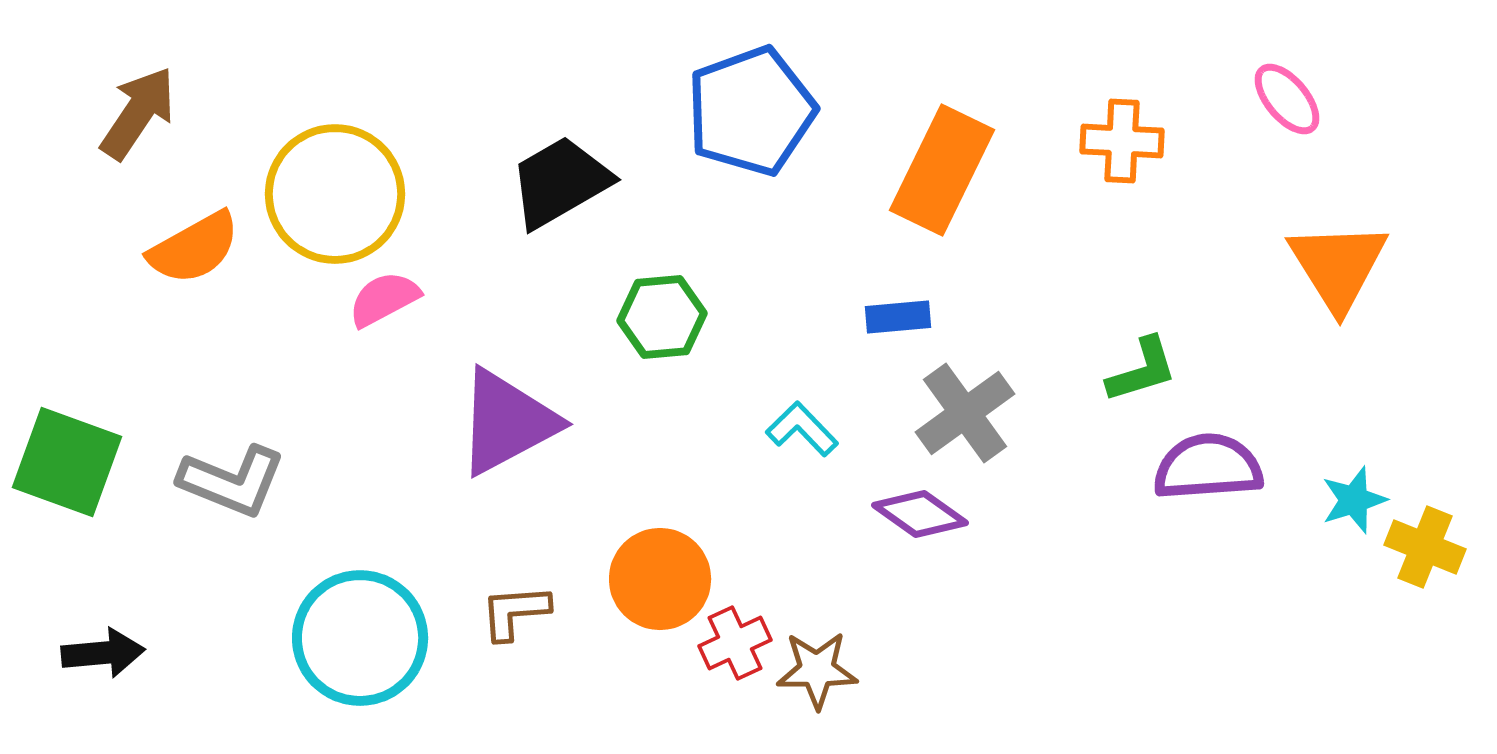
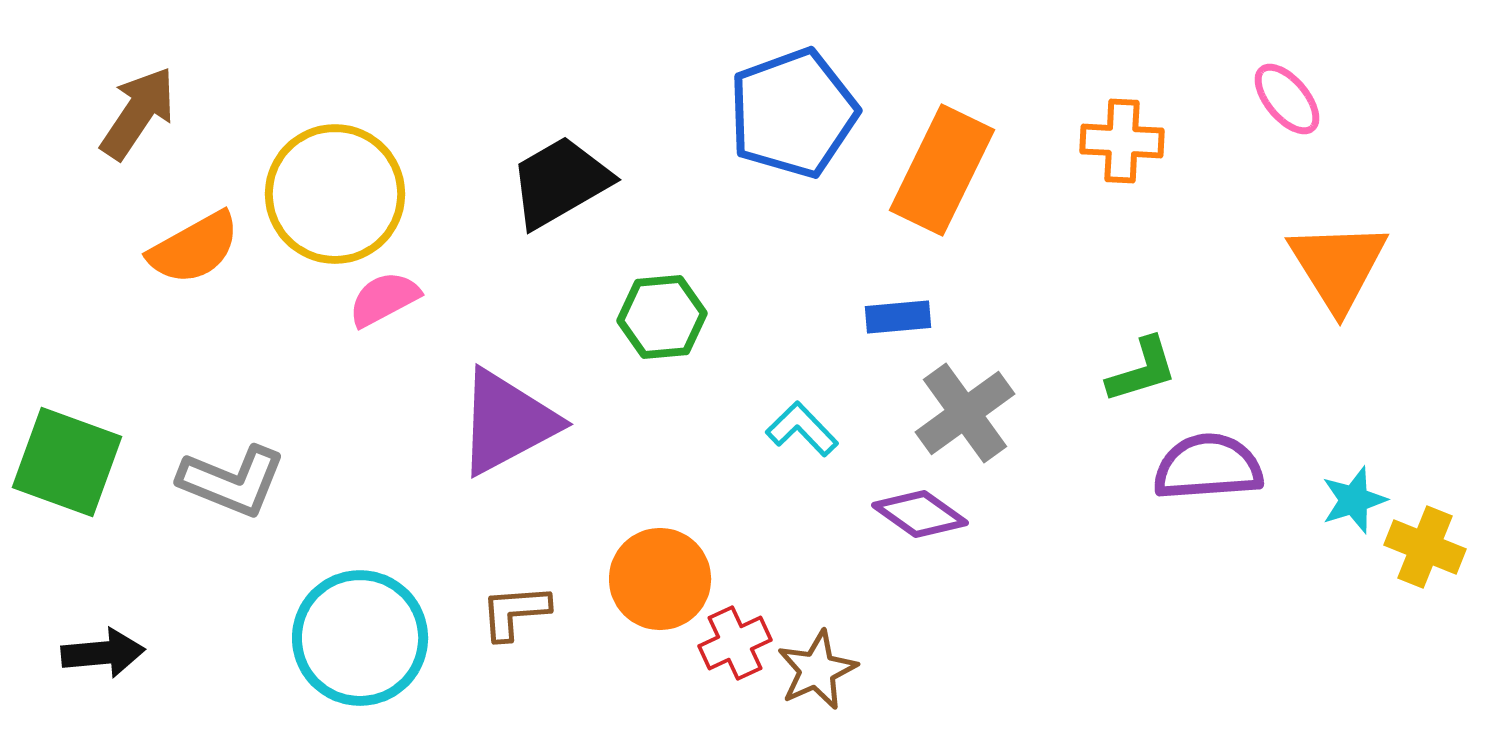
blue pentagon: moved 42 px right, 2 px down
brown star: rotated 24 degrees counterclockwise
